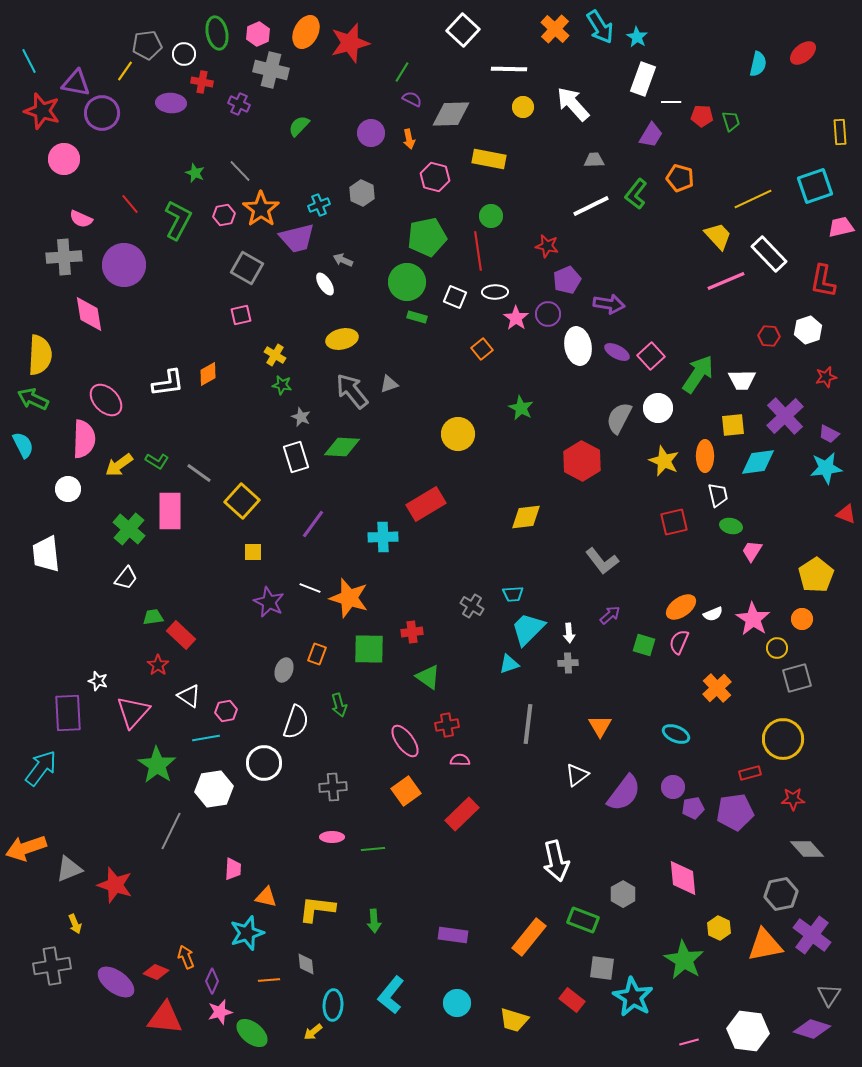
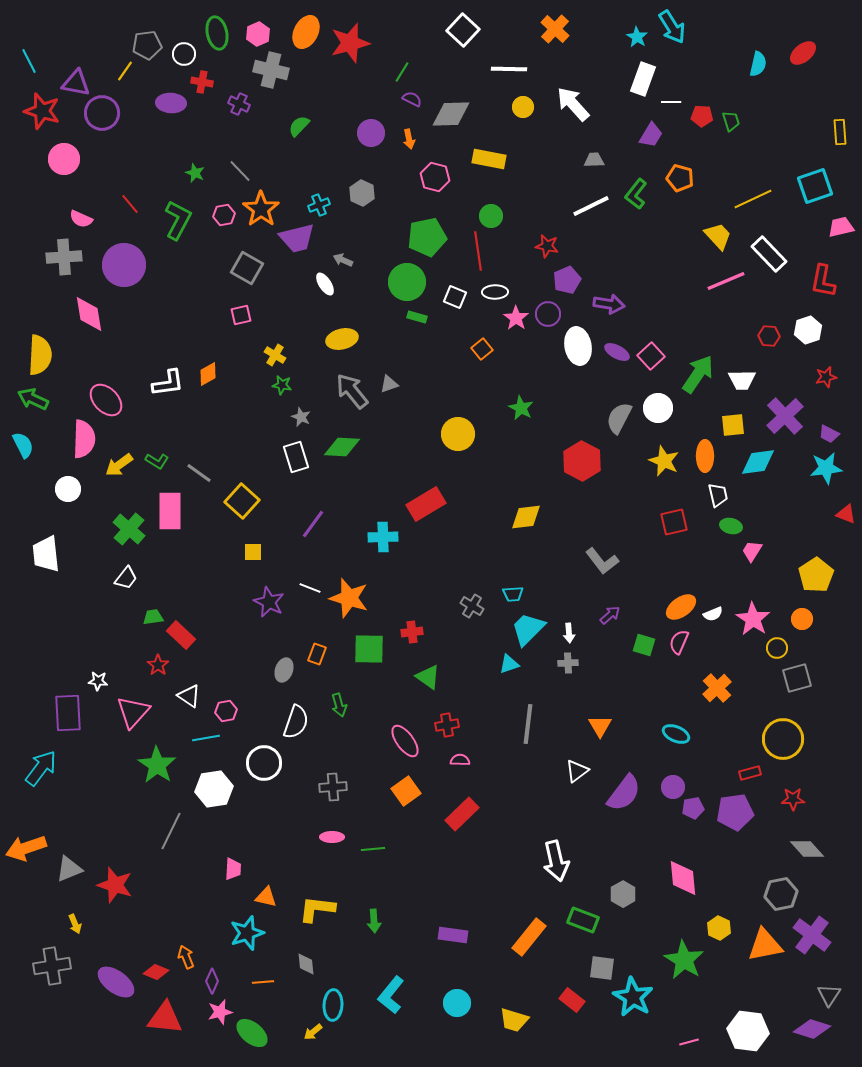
cyan arrow at (600, 27): moved 72 px right
white star at (98, 681): rotated 12 degrees counterclockwise
white triangle at (577, 775): moved 4 px up
orange line at (269, 980): moved 6 px left, 2 px down
